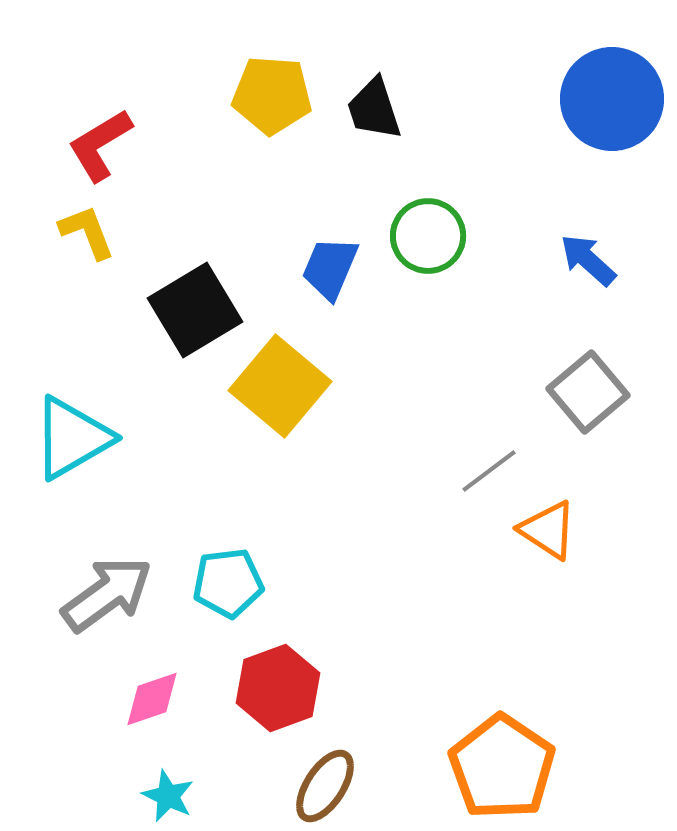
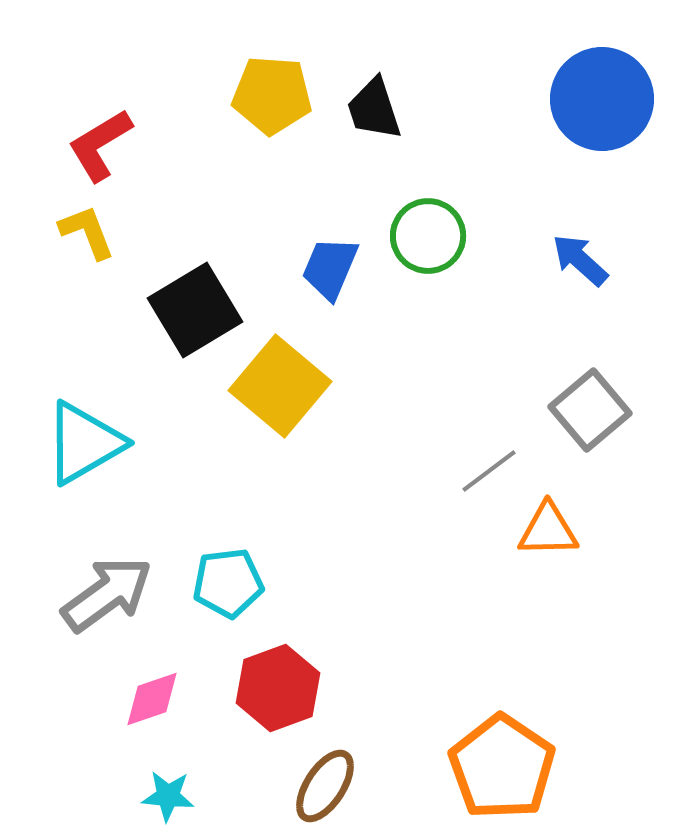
blue circle: moved 10 px left
blue arrow: moved 8 px left
gray square: moved 2 px right, 18 px down
cyan triangle: moved 12 px right, 5 px down
orange triangle: rotated 34 degrees counterclockwise
cyan star: rotated 20 degrees counterclockwise
